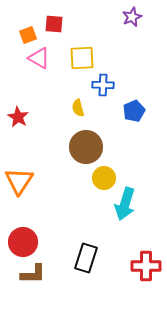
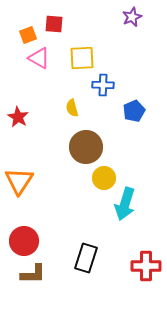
yellow semicircle: moved 6 px left
red circle: moved 1 px right, 1 px up
